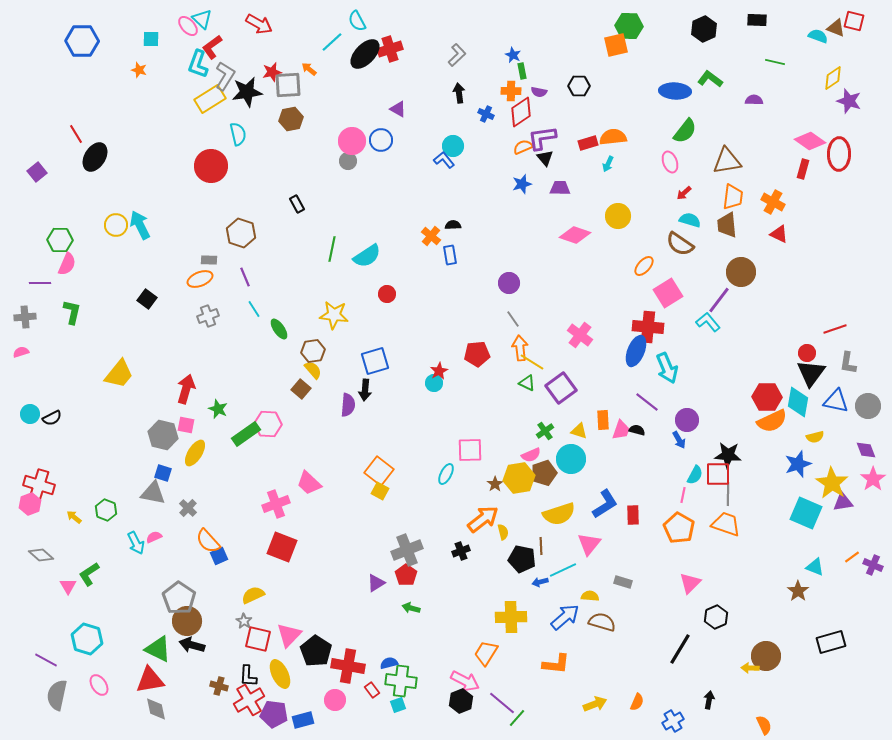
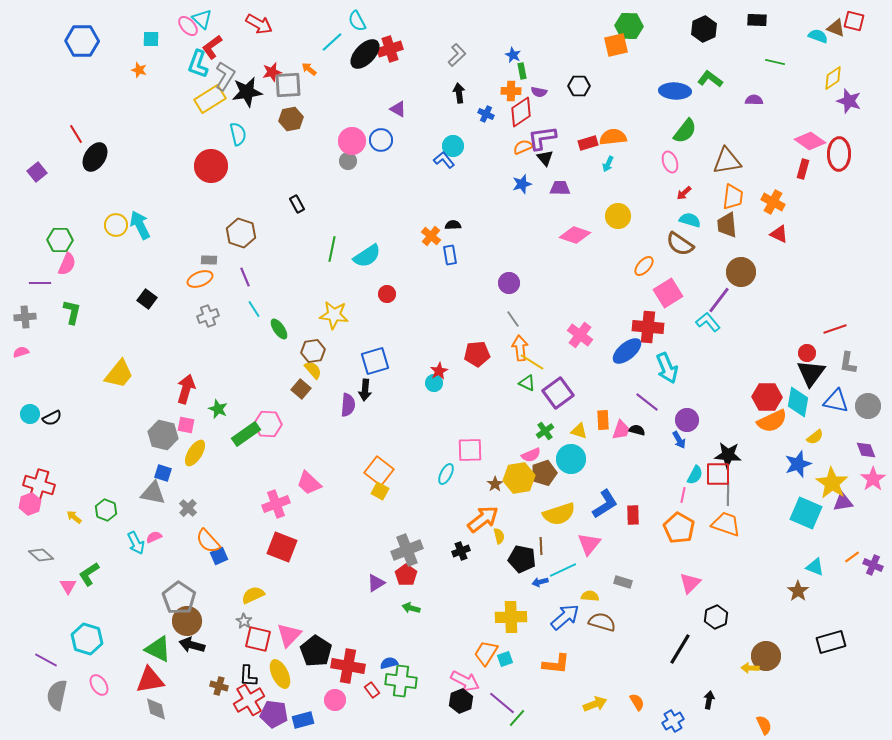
blue ellipse at (636, 351): moved 9 px left; rotated 28 degrees clockwise
purple square at (561, 388): moved 3 px left, 5 px down
yellow semicircle at (815, 437): rotated 24 degrees counterclockwise
yellow semicircle at (503, 532): moved 4 px left, 4 px down
orange semicircle at (637, 702): rotated 54 degrees counterclockwise
cyan square at (398, 705): moved 107 px right, 46 px up
